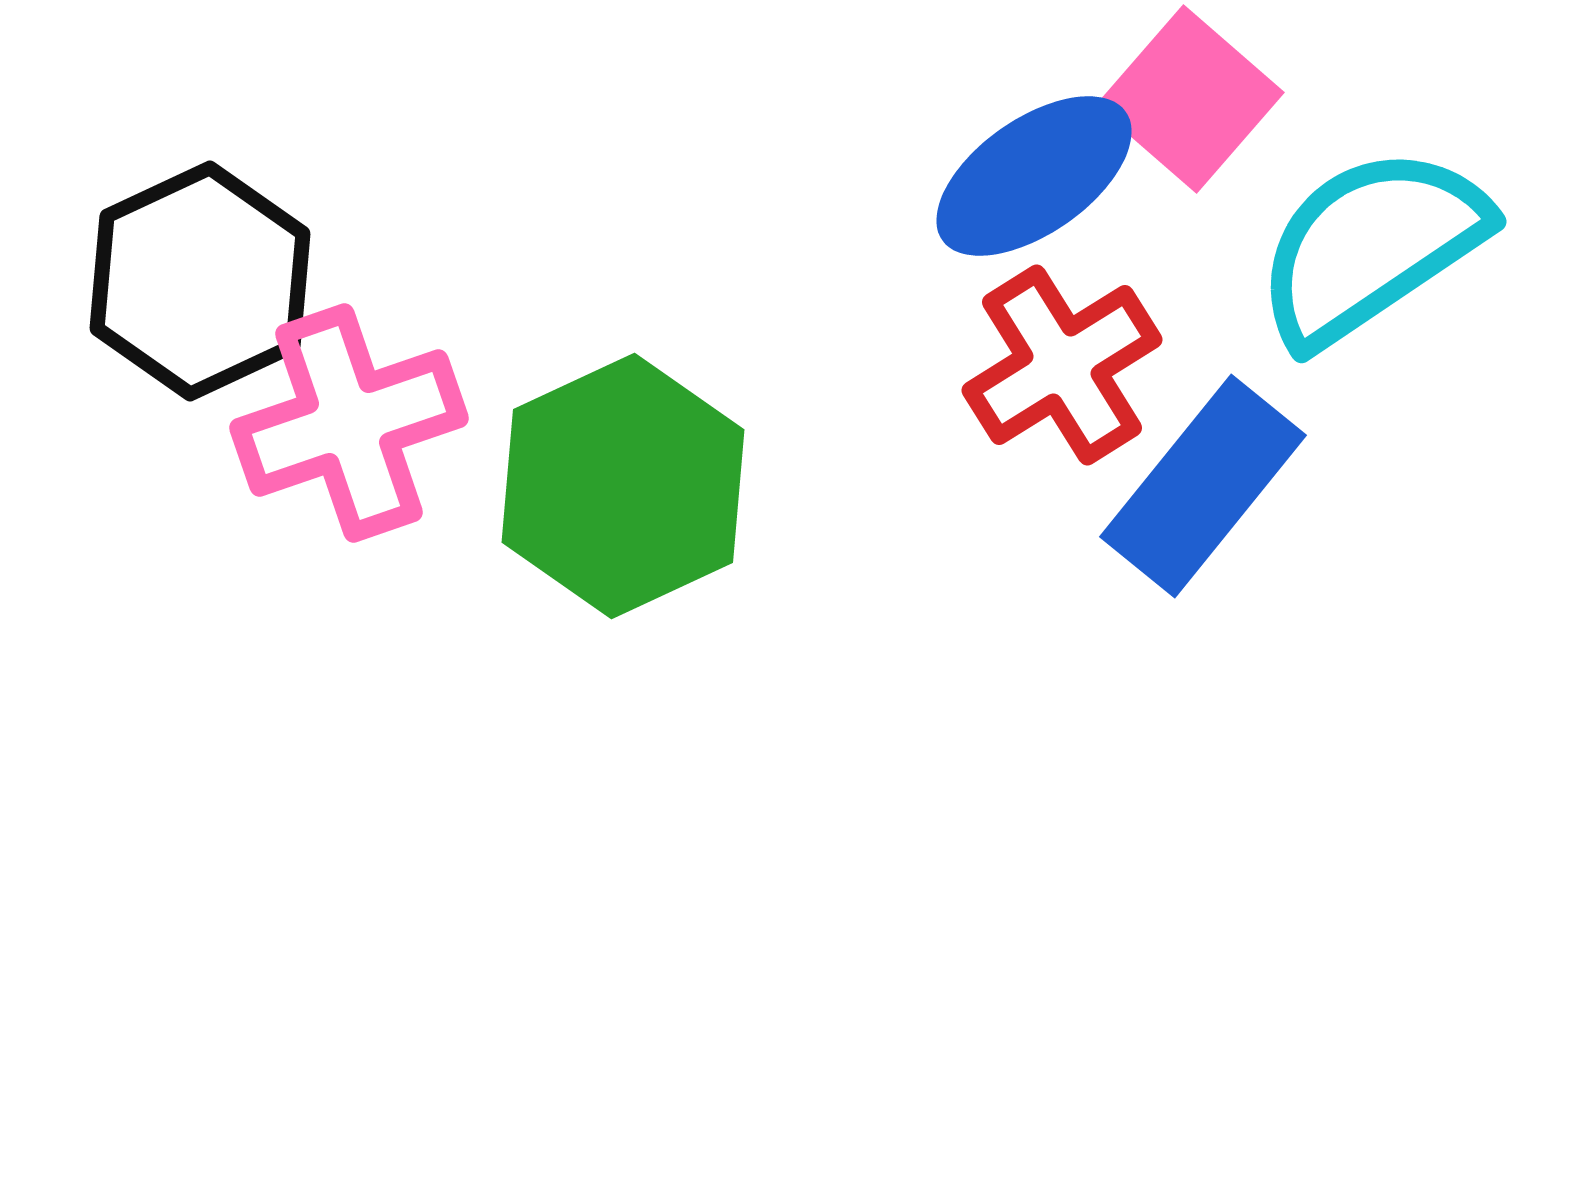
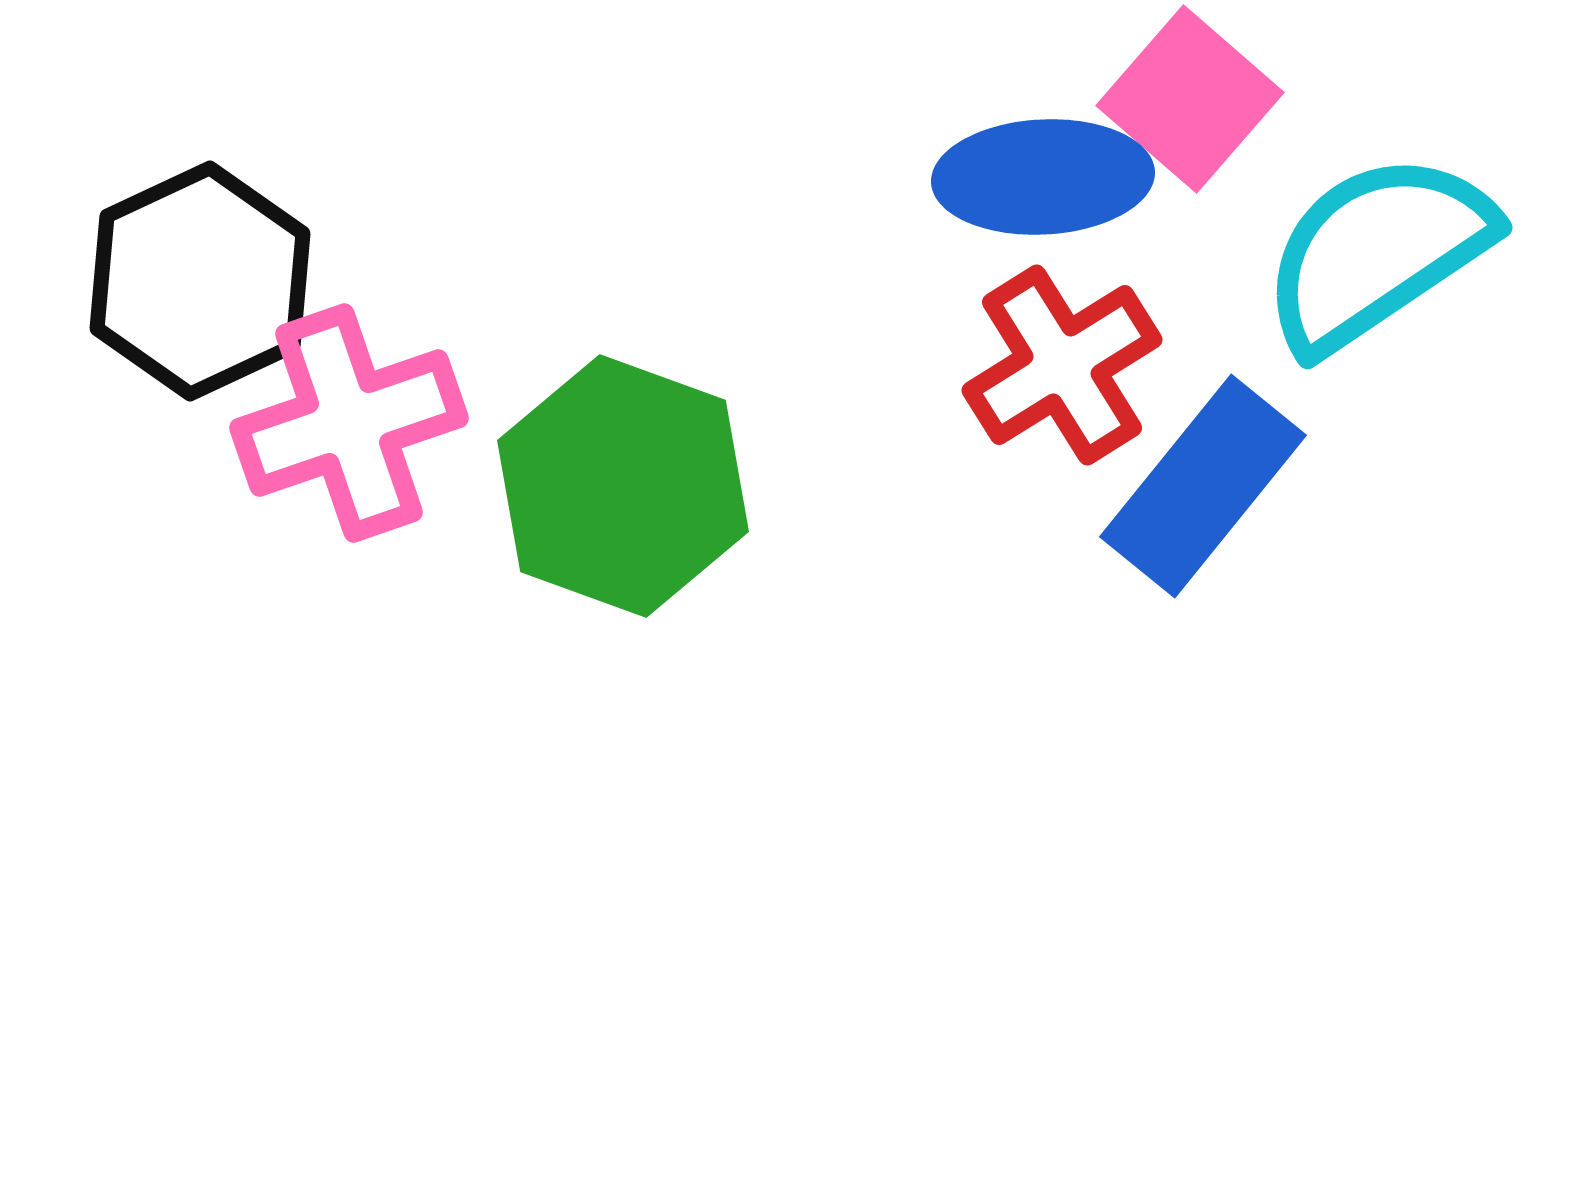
blue ellipse: moved 9 px right, 1 px down; rotated 32 degrees clockwise
cyan semicircle: moved 6 px right, 6 px down
green hexagon: rotated 15 degrees counterclockwise
